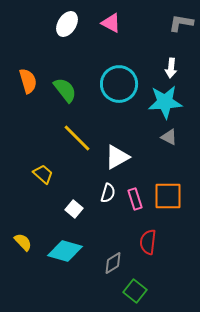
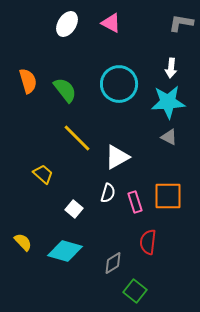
cyan star: moved 3 px right
pink rectangle: moved 3 px down
